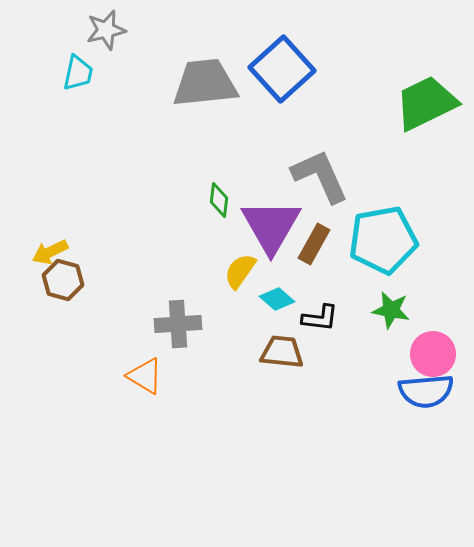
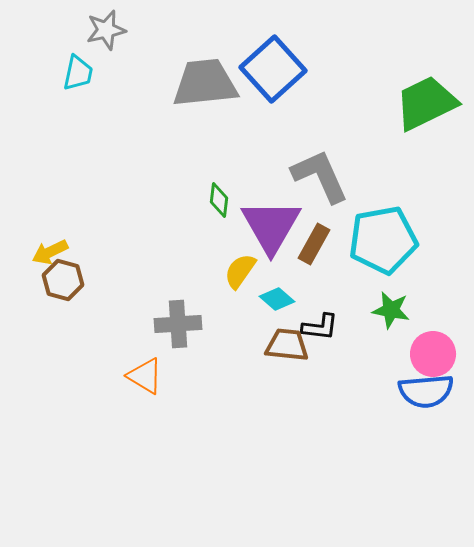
blue square: moved 9 px left
black L-shape: moved 9 px down
brown trapezoid: moved 5 px right, 7 px up
